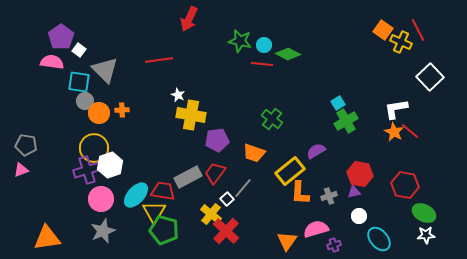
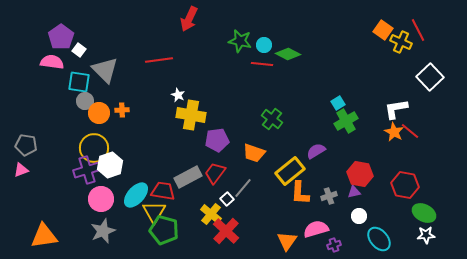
orange triangle at (47, 238): moved 3 px left, 2 px up
